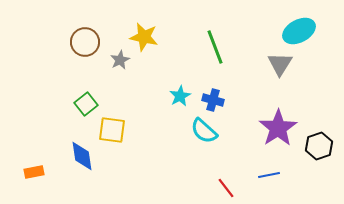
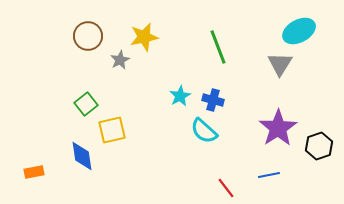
yellow star: rotated 24 degrees counterclockwise
brown circle: moved 3 px right, 6 px up
green line: moved 3 px right
yellow square: rotated 20 degrees counterclockwise
